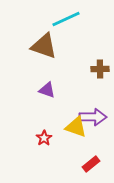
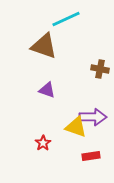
brown cross: rotated 12 degrees clockwise
red star: moved 1 px left, 5 px down
red rectangle: moved 8 px up; rotated 30 degrees clockwise
